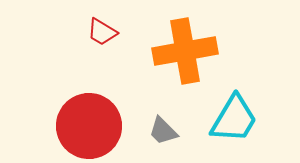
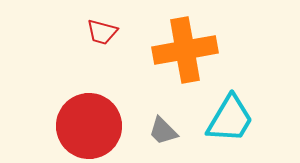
red trapezoid: rotated 16 degrees counterclockwise
orange cross: moved 1 px up
cyan trapezoid: moved 4 px left
